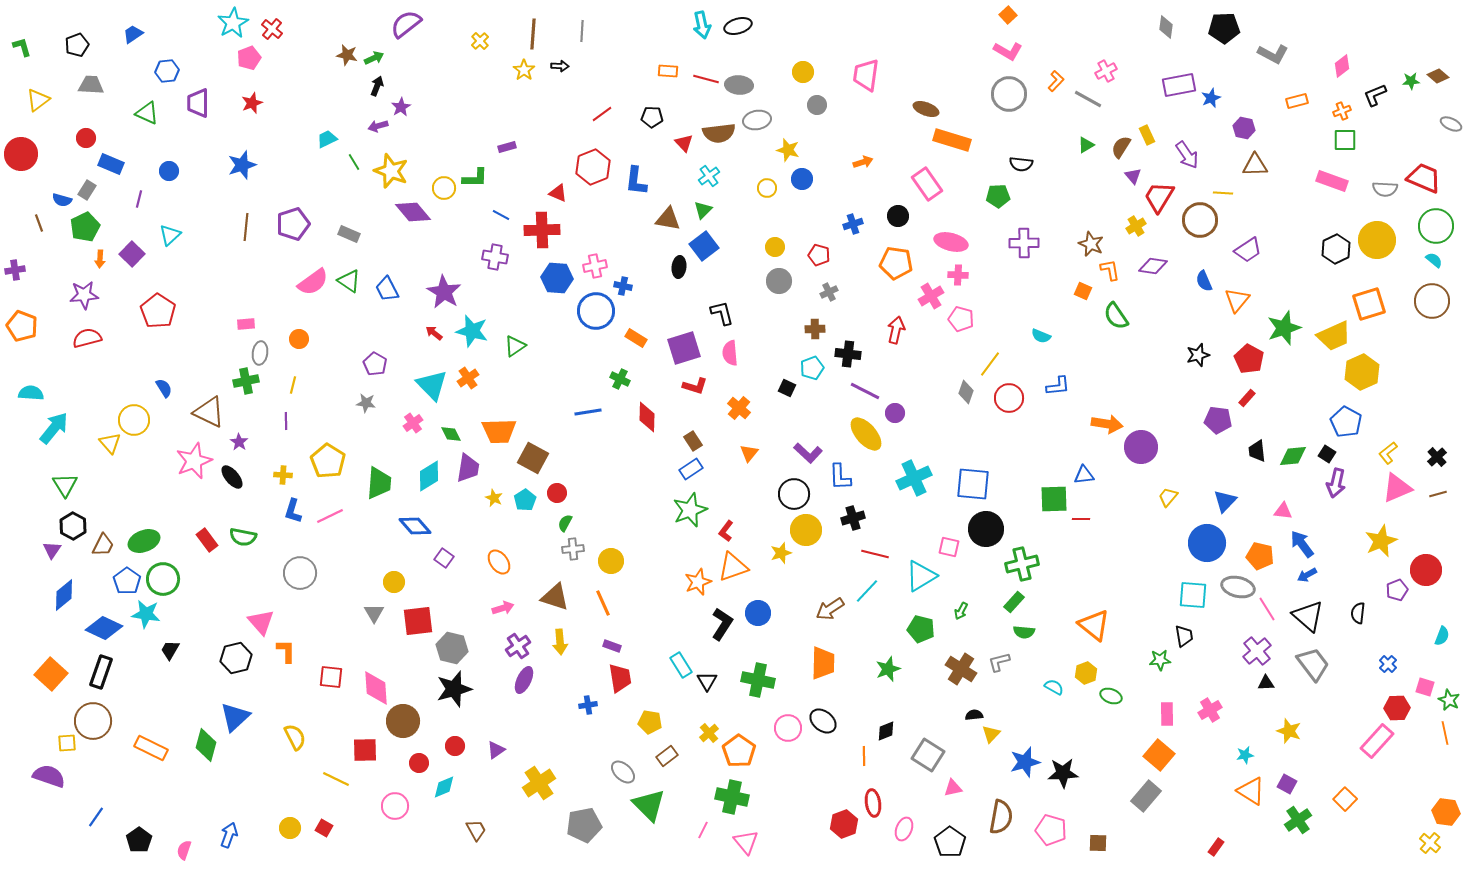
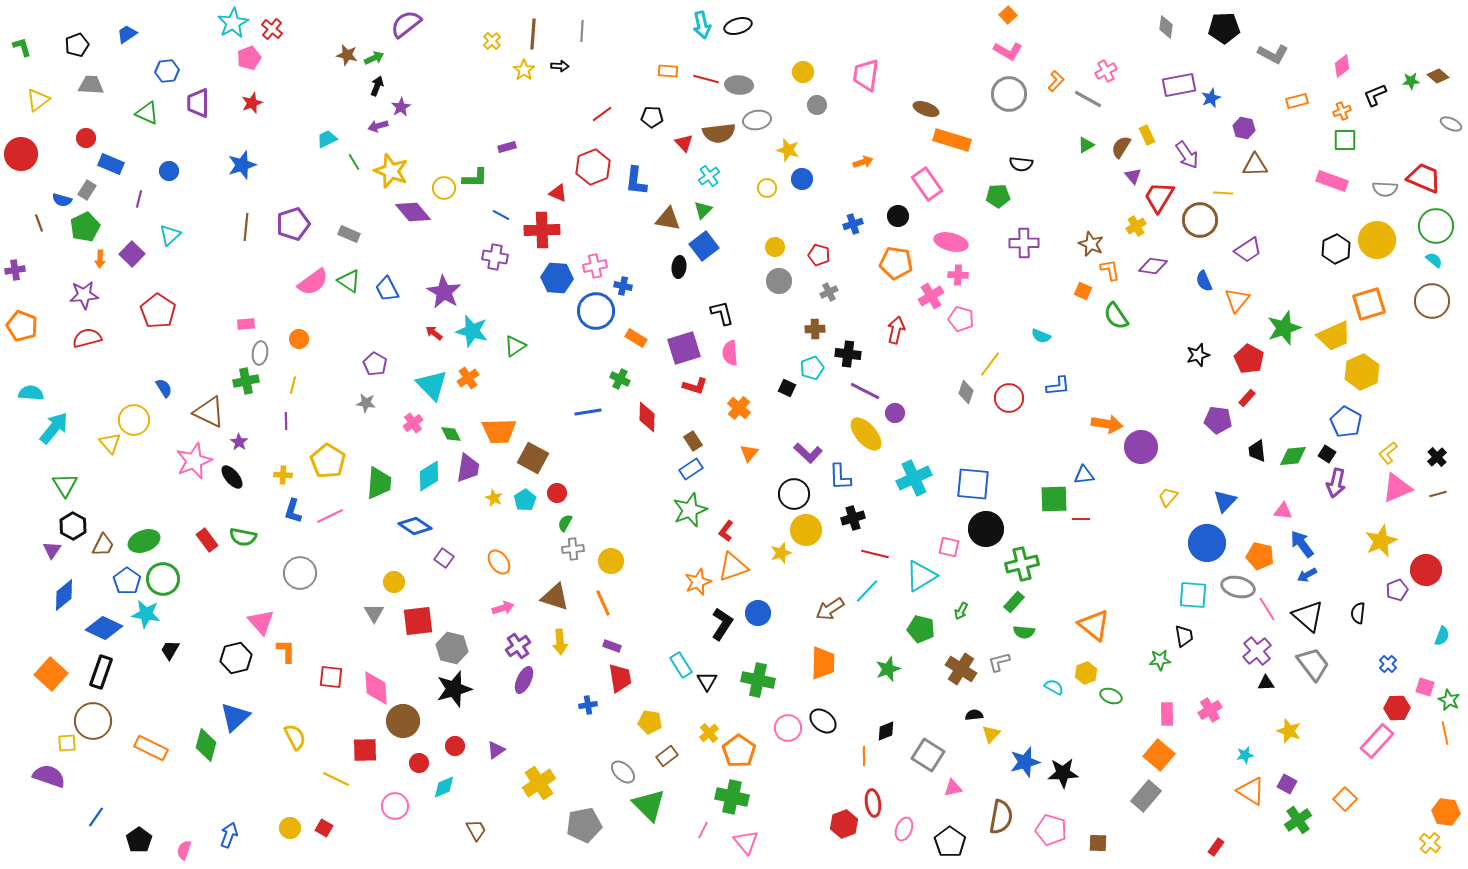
blue trapezoid at (133, 34): moved 6 px left
yellow cross at (480, 41): moved 12 px right
blue diamond at (415, 526): rotated 16 degrees counterclockwise
